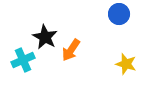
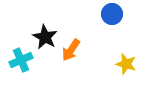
blue circle: moved 7 px left
cyan cross: moved 2 px left
